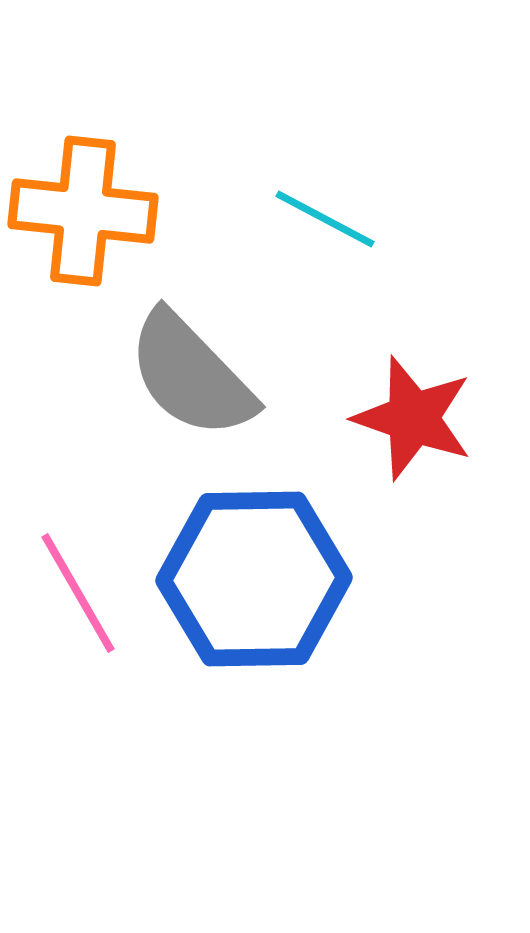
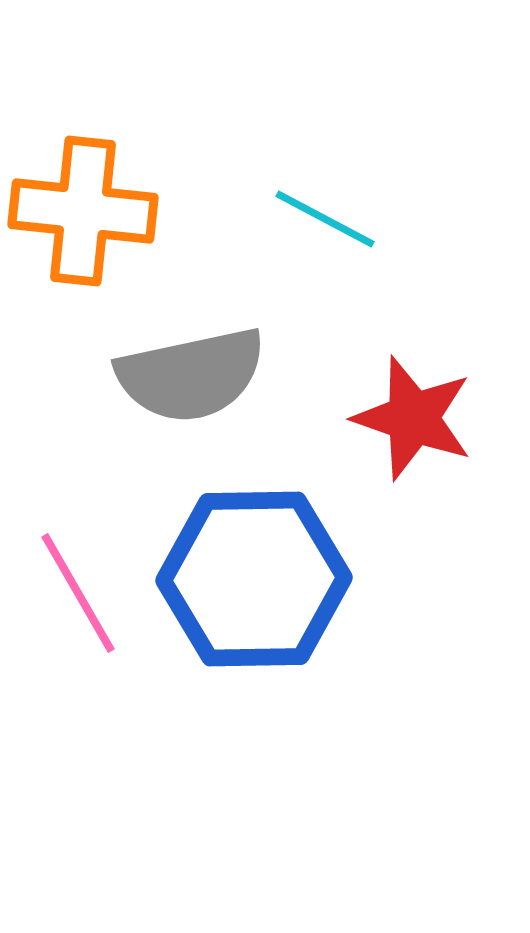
gray semicircle: rotated 58 degrees counterclockwise
